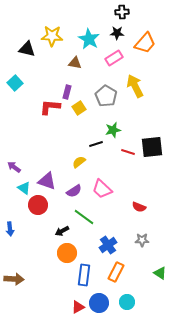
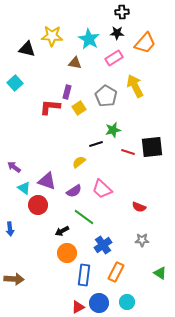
blue cross: moved 5 px left
